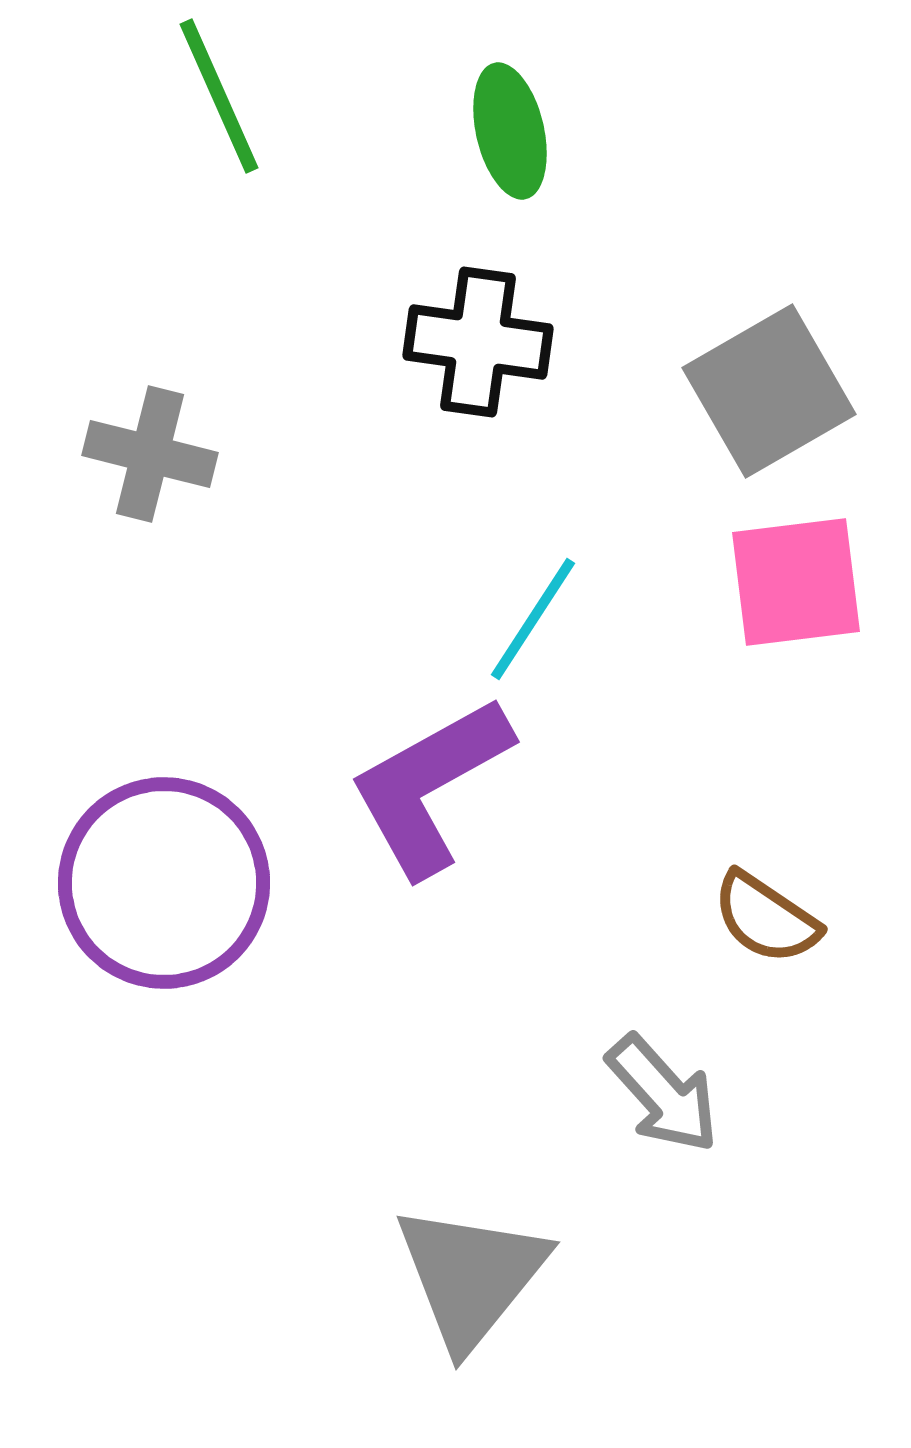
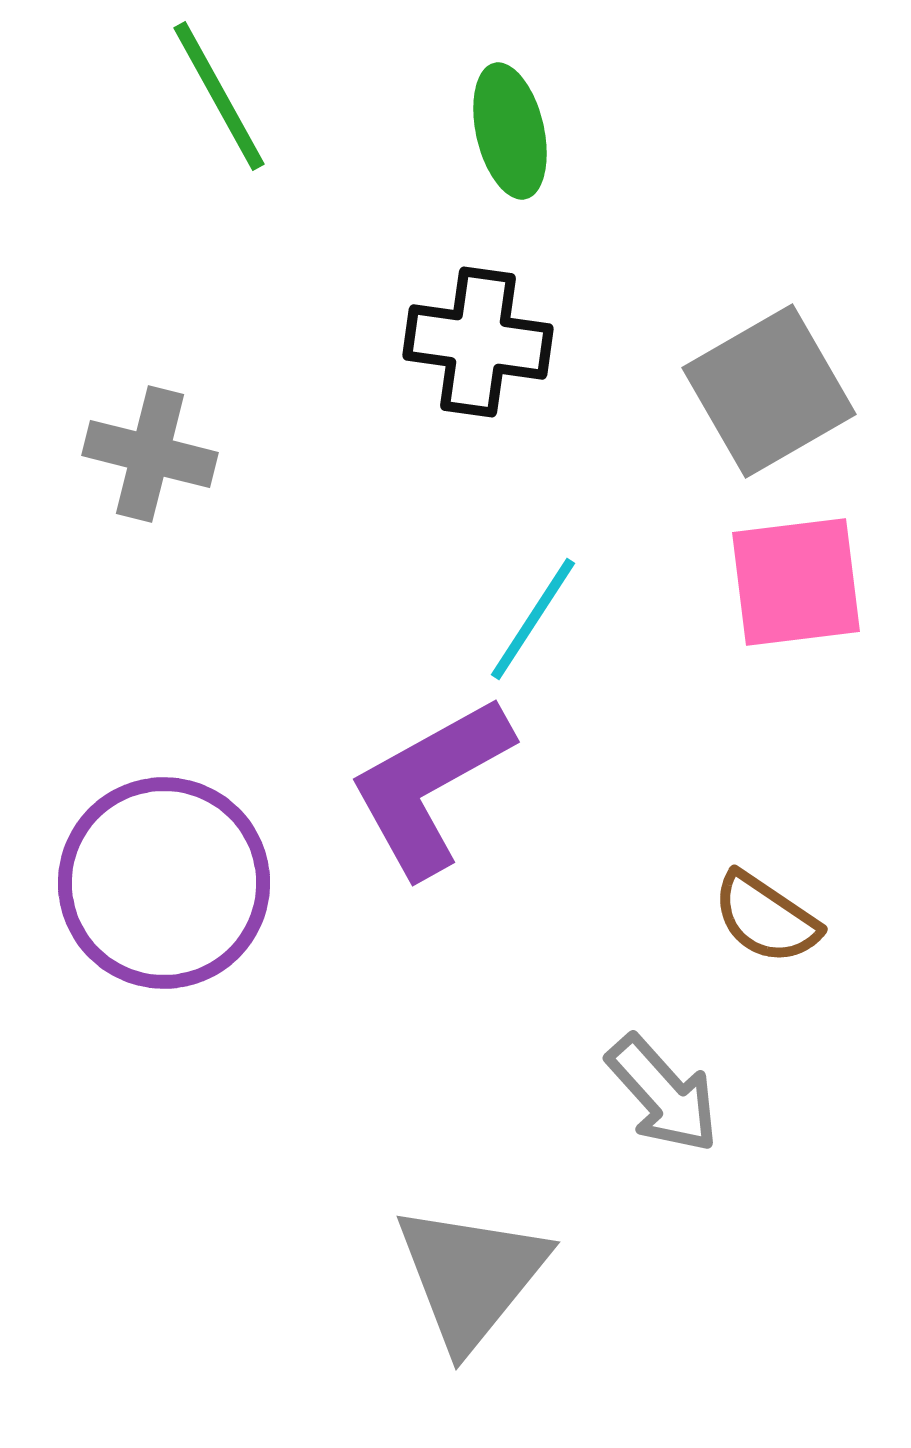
green line: rotated 5 degrees counterclockwise
